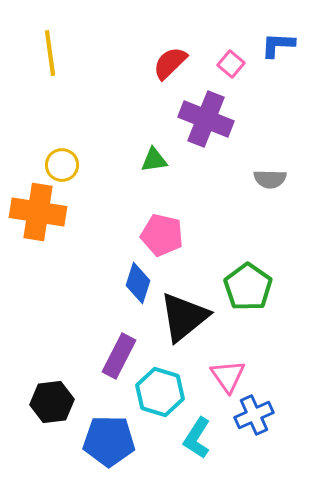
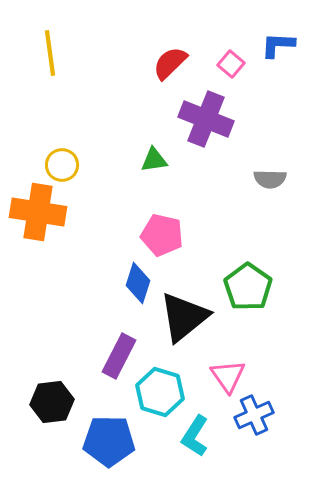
cyan L-shape: moved 2 px left, 2 px up
